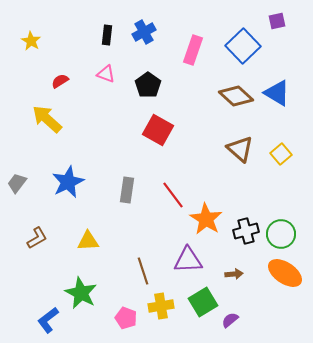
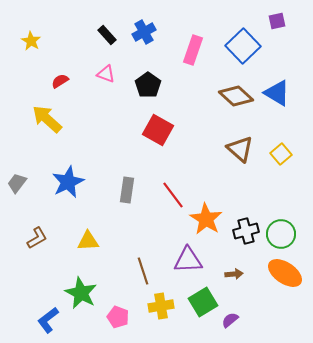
black rectangle: rotated 48 degrees counterclockwise
pink pentagon: moved 8 px left, 1 px up
